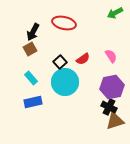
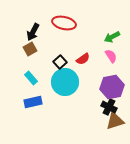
green arrow: moved 3 px left, 24 px down
